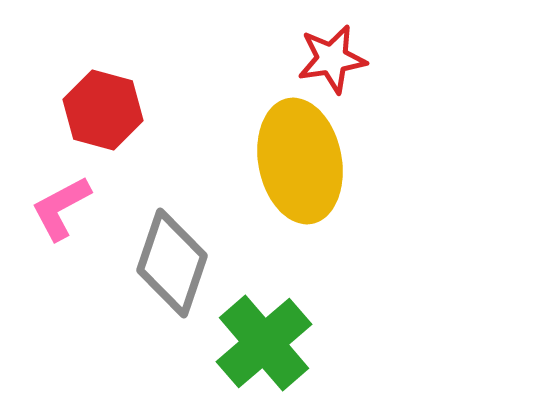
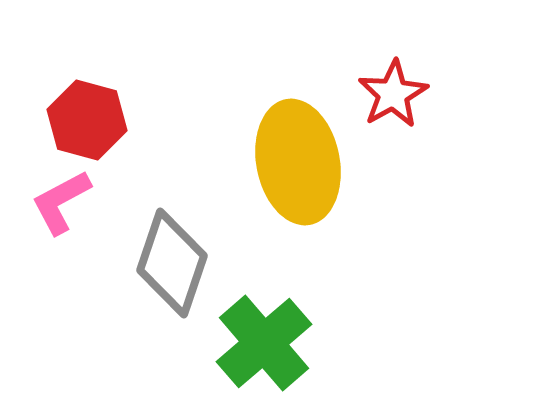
red star: moved 61 px right, 35 px down; rotated 20 degrees counterclockwise
red hexagon: moved 16 px left, 10 px down
yellow ellipse: moved 2 px left, 1 px down
pink L-shape: moved 6 px up
